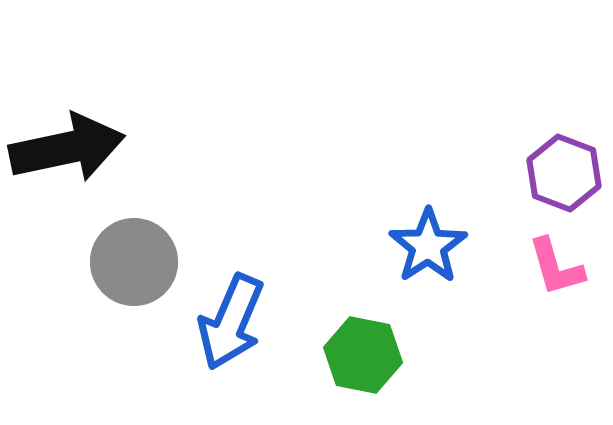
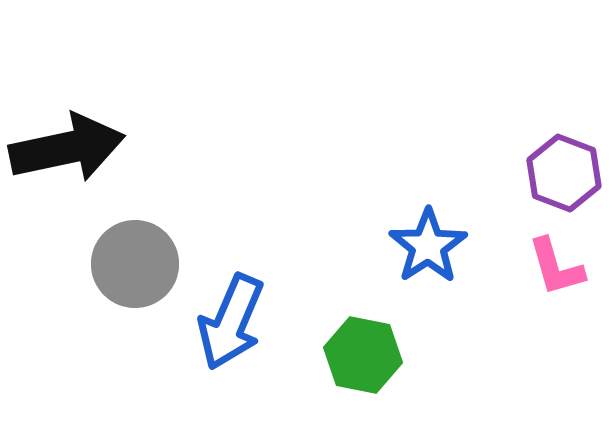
gray circle: moved 1 px right, 2 px down
